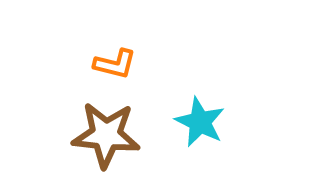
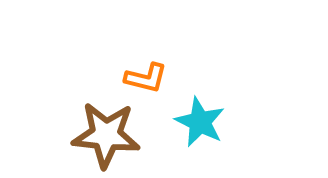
orange L-shape: moved 31 px right, 14 px down
